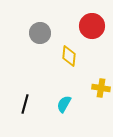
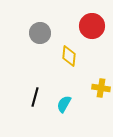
black line: moved 10 px right, 7 px up
